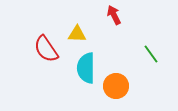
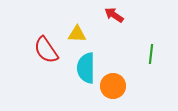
red arrow: rotated 30 degrees counterclockwise
red semicircle: moved 1 px down
green line: rotated 42 degrees clockwise
orange circle: moved 3 px left
